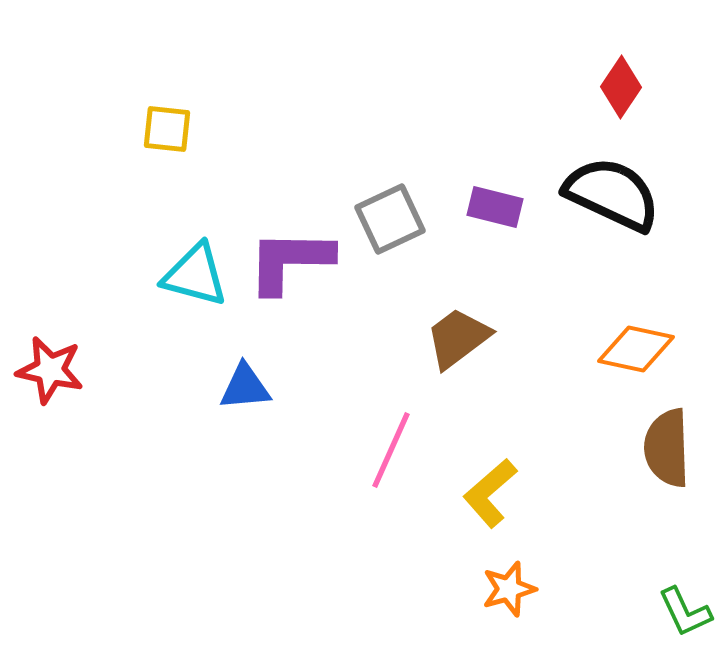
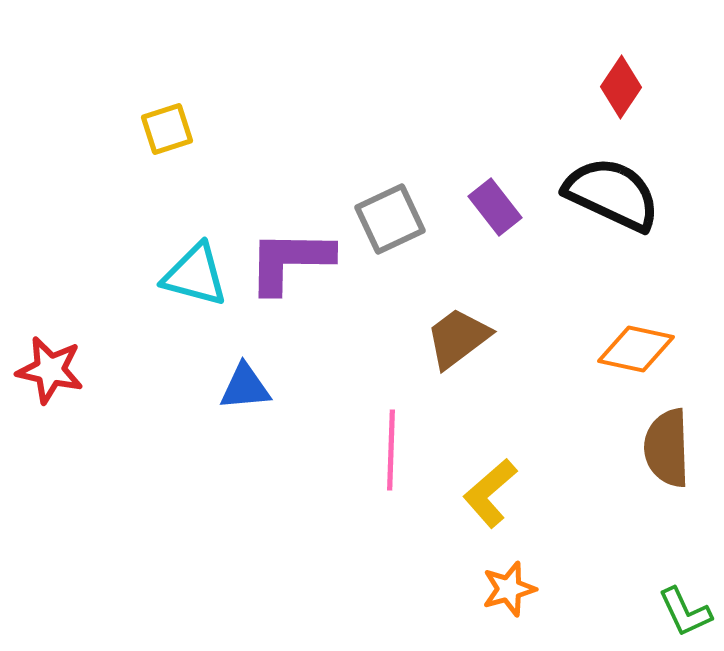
yellow square: rotated 24 degrees counterclockwise
purple rectangle: rotated 38 degrees clockwise
pink line: rotated 22 degrees counterclockwise
